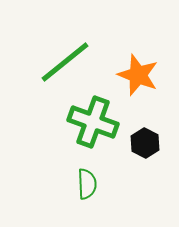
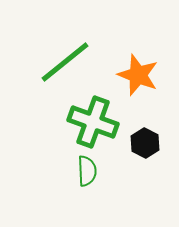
green semicircle: moved 13 px up
